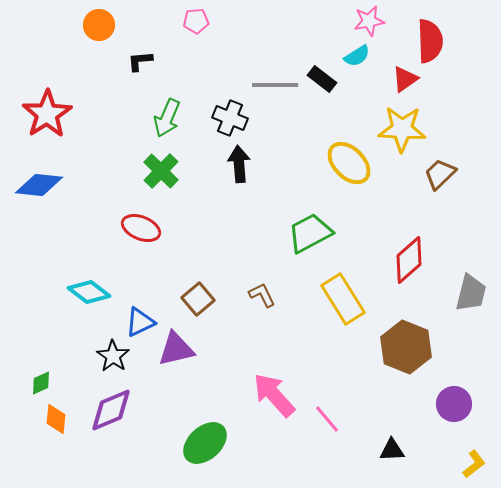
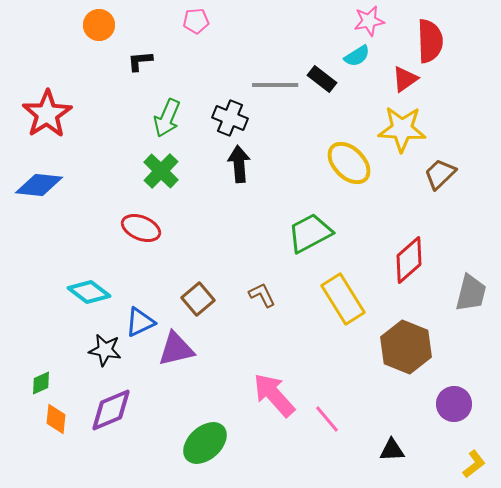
black star: moved 8 px left, 6 px up; rotated 24 degrees counterclockwise
